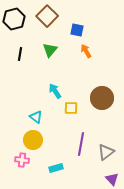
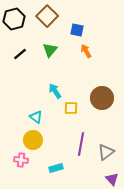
black line: rotated 40 degrees clockwise
pink cross: moved 1 px left
